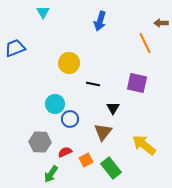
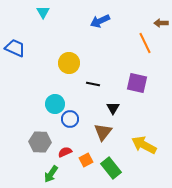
blue arrow: rotated 48 degrees clockwise
blue trapezoid: rotated 45 degrees clockwise
yellow arrow: rotated 10 degrees counterclockwise
